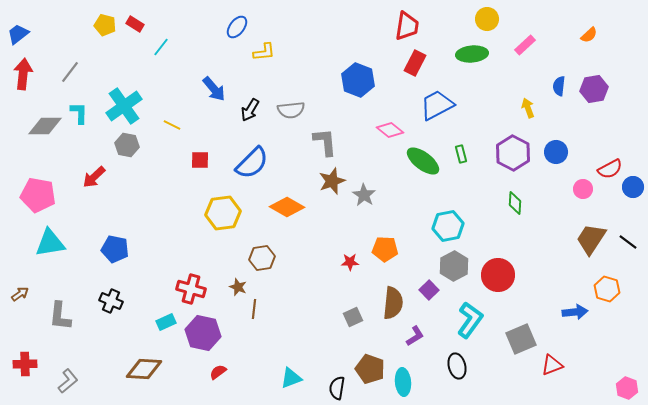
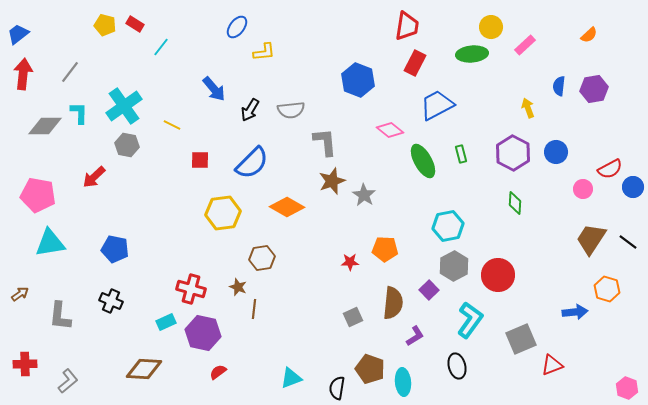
yellow circle at (487, 19): moved 4 px right, 8 px down
green ellipse at (423, 161): rotated 24 degrees clockwise
